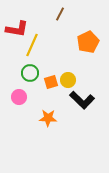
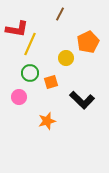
yellow line: moved 2 px left, 1 px up
yellow circle: moved 2 px left, 22 px up
orange star: moved 1 px left, 3 px down; rotated 18 degrees counterclockwise
